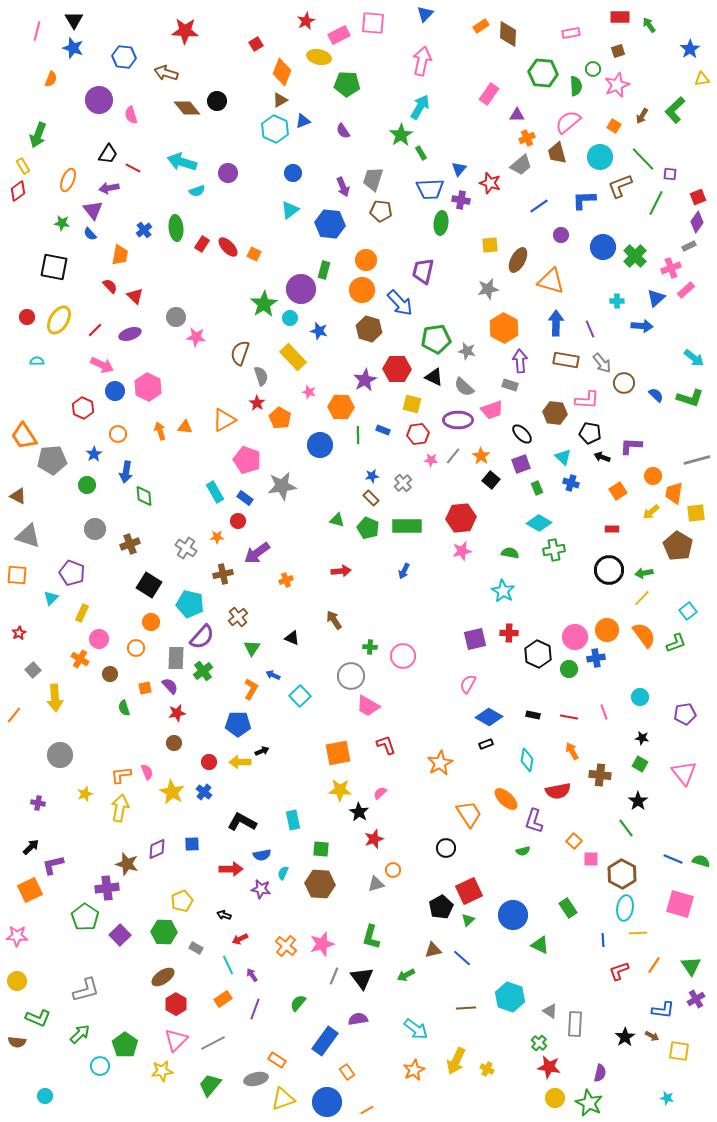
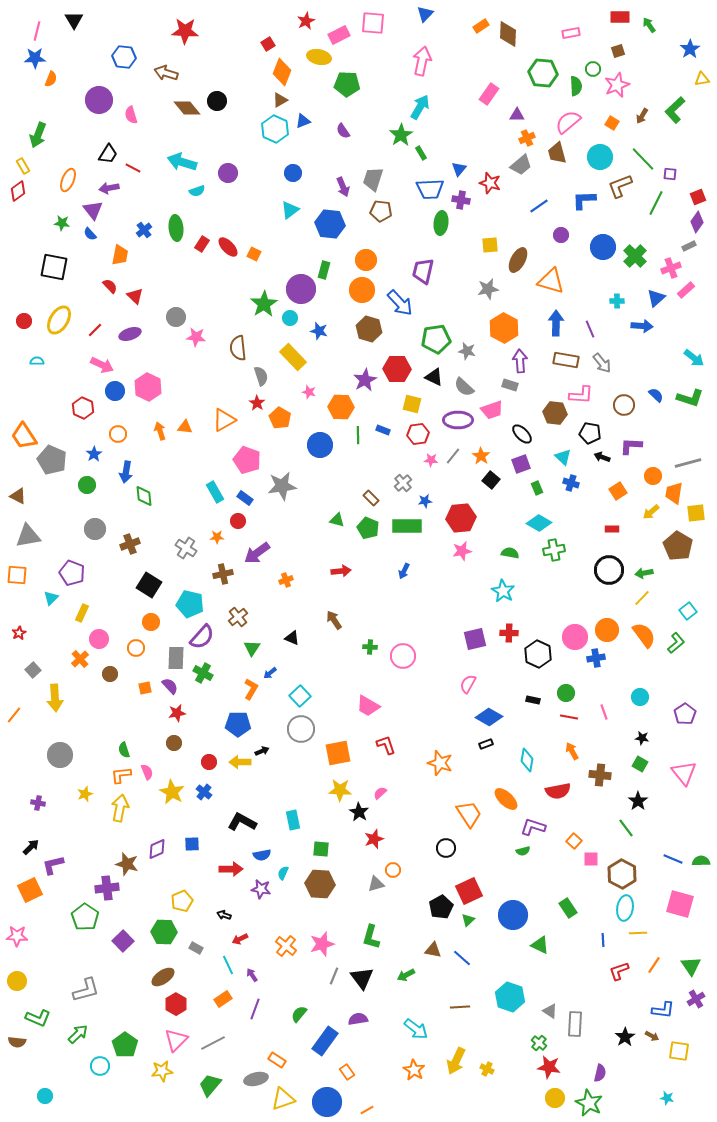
red square at (256, 44): moved 12 px right
blue star at (73, 48): moved 38 px left, 10 px down; rotated 20 degrees counterclockwise
orange square at (614, 126): moved 2 px left, 3 px up
red circle at (27, 317): moved 3 px left, 4 px down
brown semicircle at (240, 353): moved 2 px left, 5 px up; rotated 25 degrees counterclockwise
brown circle at (624, 383): moved 22 px down
pink L-shape at (587, 400): moved 6 px left, 5 px up
gray pentagon at (52, 460): rotated 28 degrees clockwise
gray line at (697, 460): moved 9 px left, 3 px down
blue star at (372, 476): moved 53 px right, 25 px down
gray triangle at (28, 536): rotated 28 degrees counterclockwise
green L-shape at (676, 643): rotated 20 degrees counterclockwise
orange cross at (80, 659): rotated 18 degrees clockwise
green circle at (569, 669): moved 3 px left, 24 px down
green cross at (203, 671): moved 2 px down; rotated 24 degrees counterclockwise
blue arrow at (273, 675): moved 3 px left, 2 px up; rotated 64 degrees counterclockwise
gray circle at (351, 676): moved 50 px left, 53 px down
green semicircle at (124, 708): moved 42 px down
purple pentagon at (685, 714): rotated 25 degrees counterclockwise
black rectangle at (533, 715): moved 15 px up
orange star at (440, 763): rotated 25 degrees counterclockwise
purple L-shape at (534, 821): moved 1 px left, 6 px down; rotated 90 degrees clockwise
green semicircle at (701, 861): rotated 18 degrees counterclockwise
purple square at (120, 935): moved 3 px right, 6 px down
brown triangle at (433, 950): rotated 24 degrees clockwise
green semicircle at (298, 1003): moved 1 px right, 11 px down
brown line at (466, 1008): moved 6 px left, 1 px up
green arrow at (80, 1034): moved 2 px left
orange star at (414, 1070): rotated 15 degrees counterclockwise
